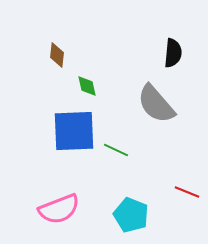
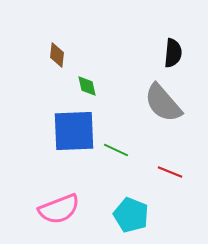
gray semicircle: moved 7 px right, 1 px up
red line: moved 17 px left, 20 px up
